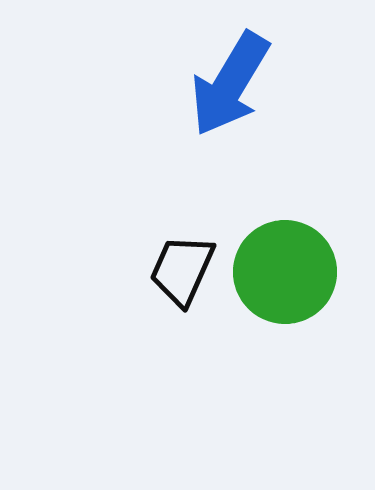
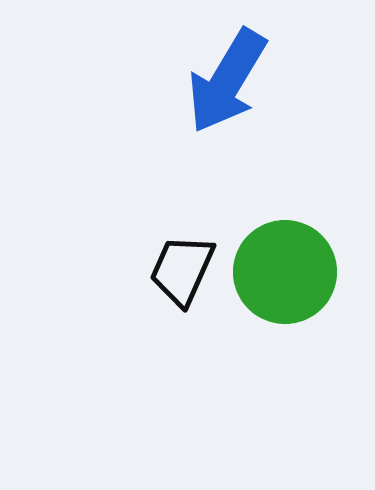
blue arrow: moved 3 px left, 3 px up
